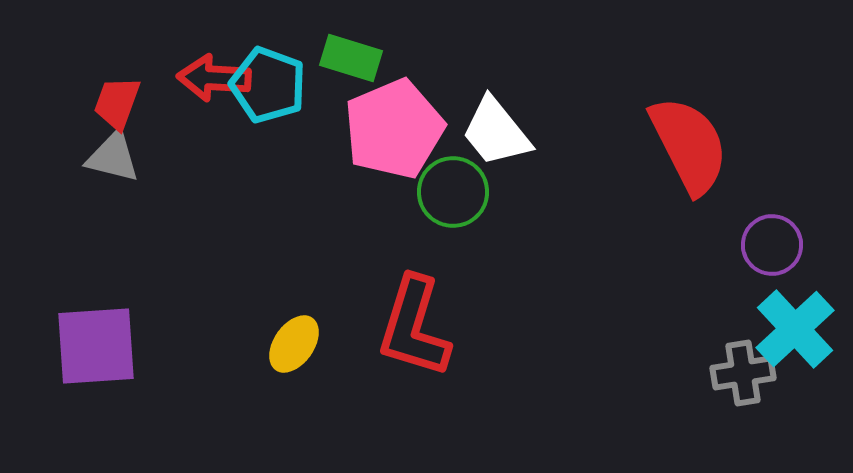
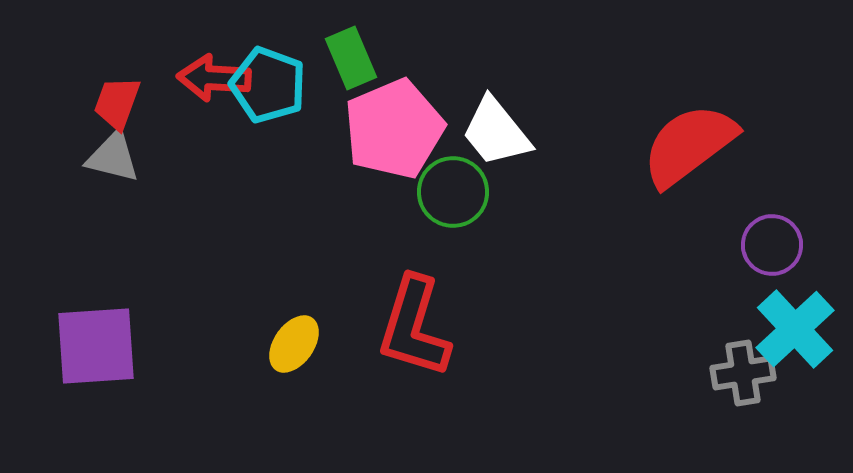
green rectangle: rotated 50 degrees clockwise
red semicircle: rotated 100 degrees counterclockwise
